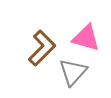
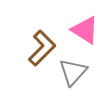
pink triangle: moved 1 px left, 8 px up; rotated 16 degrees clockwise
